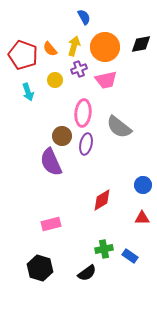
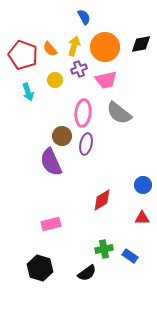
gray semicircle: moved 14 px up
